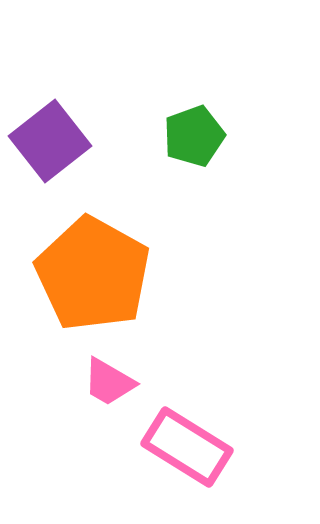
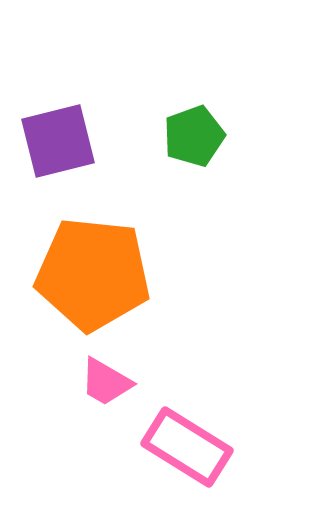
purple square: moved 8 px right; rotated 24 degrees clockwise
orange pentagon: rotated 23 degrees counterclockwise
pink trapezoid: moved 3 px left
